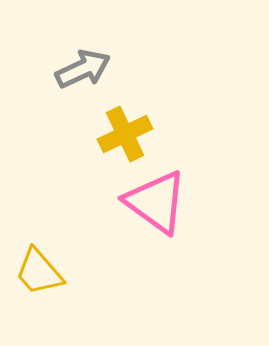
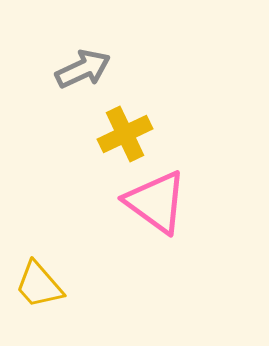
yellow trapezoid: moved 13 px down
